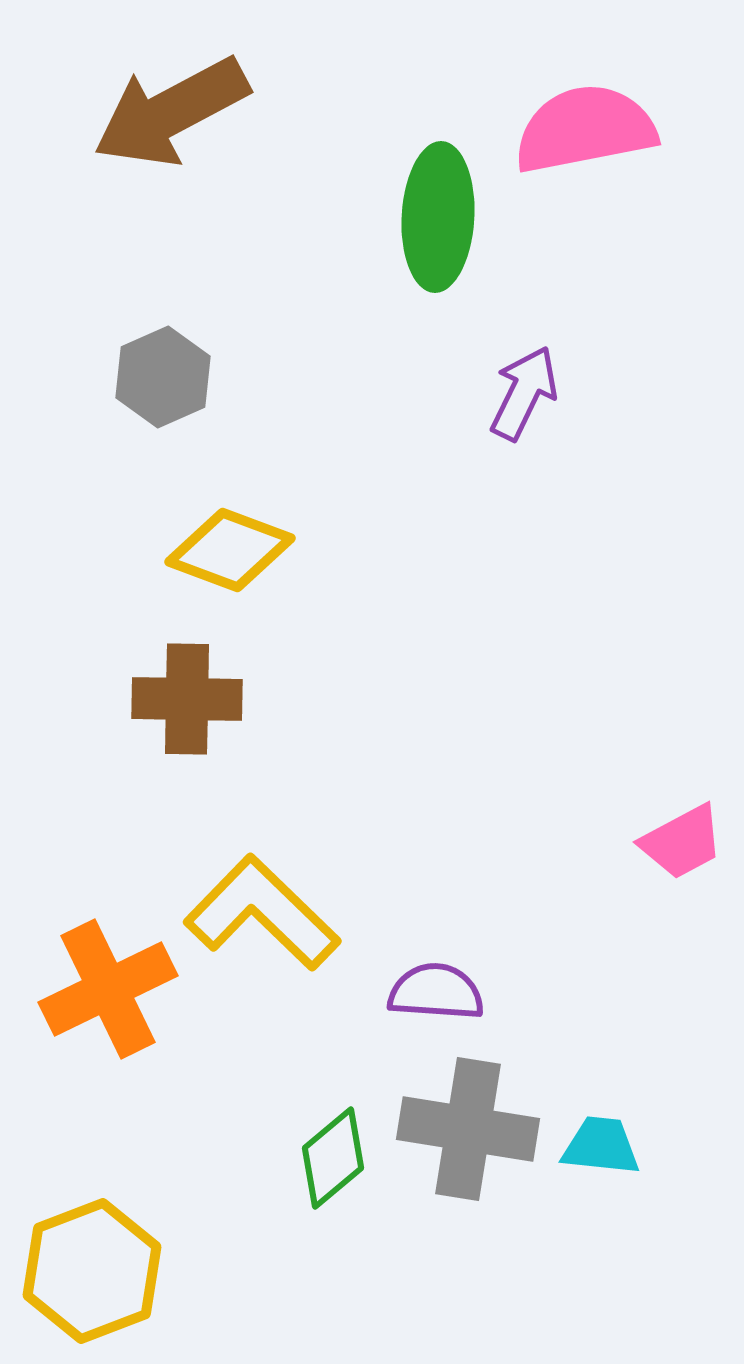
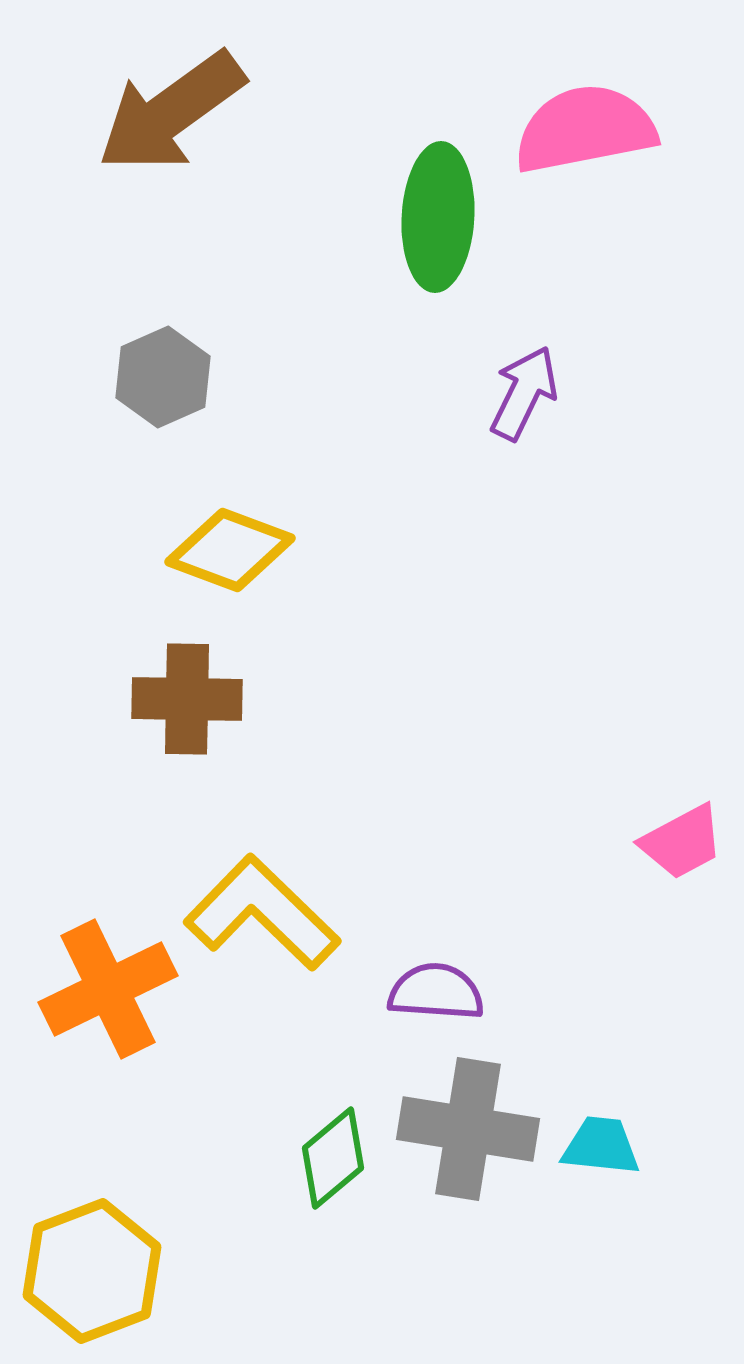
brown arrow: rotated 8 degrees counterclockwise
